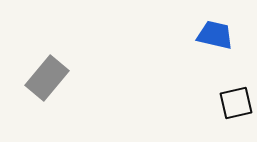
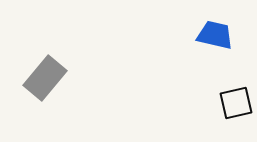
gray rectangle: moved 2 px left
